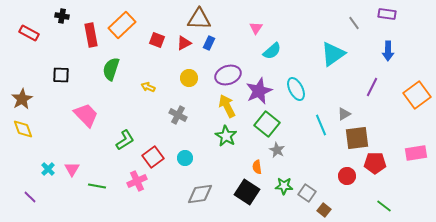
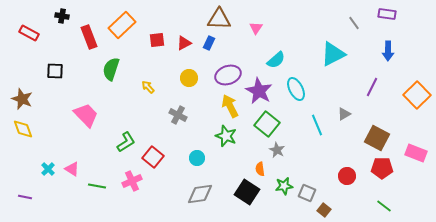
brown triangle at (199, 19): moved 20 px right
red rectangle at (91, 35): moved 2 px left, 2 px down; rotated 10 degrees counterclockwise
red square at (157, 40): rotated 28 degrees counterclockwise
cyan semicircle at (272, 51): moved 4 px right, 9 px down
cyan triangle at (333, 54): rotated 8 degrees clockwise
black square at (61, 75): moved 6 px left, 4 px up
yellow arrow at (148, 87): rotated 24 degrees clockwise
purple star at (259, 91): rotated 20 degrees counterclockwise
orange square at (417, 95): rotated 8 degrees counterclockwise
brown star at (22, 99): rotated 20 degrees counterclockwise
yellow arrow at (227, 106): moved 3 px right
cyan line at (321, 125): moved 4 px left
green star at (226, 136): rotated 10 degrees counterclockwise
brown square at (357, 138): moved 20 px right; rotated 35 degrees clockwise
green L-shape at (125, 140): moved 1 px right, 2 px down
pink rectangle at (416, 153): rotated 30 degrees clockwise
red square at (153, 157): rotated 15 degrees counterclockwise
cyan circle at (185, 158): moved 12 px right
red pentagon at (375, 163): moved 7 px right, 5 px down
orange semicircle at (257, 167): moved 3 px right, 2 px down
pink triangle at (72, 169): rotated 28 degrees counterclockwise
pink cross at (137, 181): moved 5 px left
green star at (284, 186): rotated 12 degrees counterclockwise
gray square at (307, 193): rotated 12 degrees counterclockwise
purple line at (30, 197): moved 5 px left; rotated 32 degrees counterclockwise
